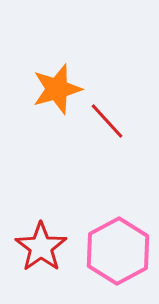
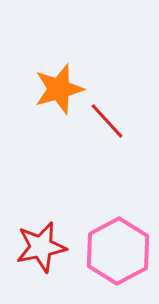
orange star: moved 2 px right
red star: rotated 24 degrees clockwise
